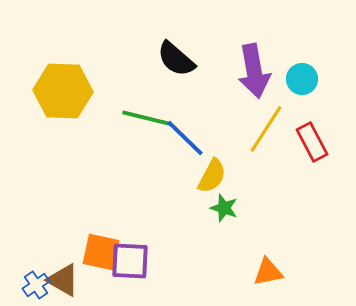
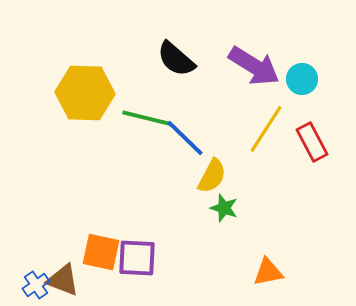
purple arrow: moved 5 px up; rotated 48 degrees counterclockwise
yellow hexagon: moved 22 px right, 2 px down
purple square: moved 7 px right, 3 px up
brown triangle: rotated 9 degrees counterclockwise
